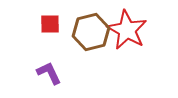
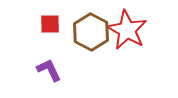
brown hexagon: rotated 18 degrees counterclockwise
purple L-shape: moved 3 px up
